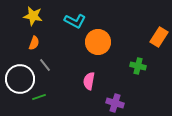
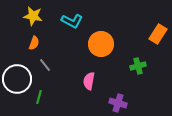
cyan L-shape: moved 3 px left
orange rectangle: moved 1 px left, 3 px up
orange circle: moved 3 px right, 2 px down
green cross: rotated 28 degrees counterclockwise
white circle: moved 3 px left
green line: rotated 56 degrees counterclockwise
purple cross: moved 3 px right
